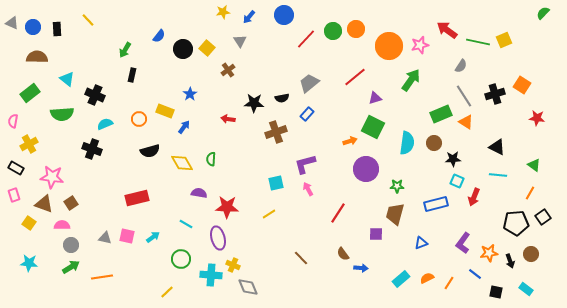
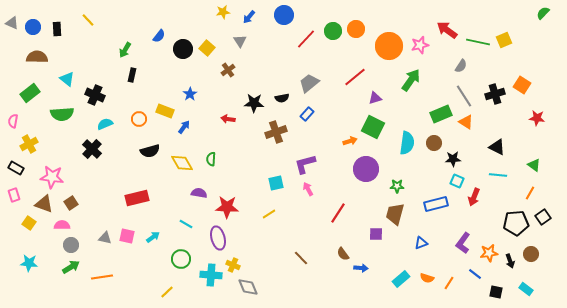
black cross at (92, 149): rotated 24 degrees clockwise
orange semicircle at (427, 278): rotated 136 degrees counterclockwise
